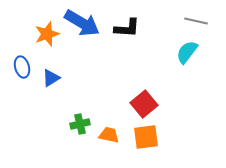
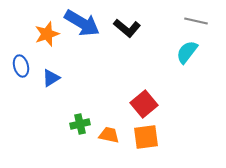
black L-shape: rotated 36 degrees clockwise
blue ellipse: moved 1 px left, 1 px up
